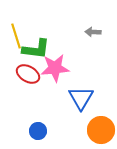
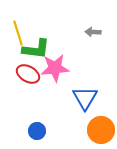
yellow line: moved 2 px right, 3 px up
blue triangle: moved 4 px right
blue circle: moved 1 px left
